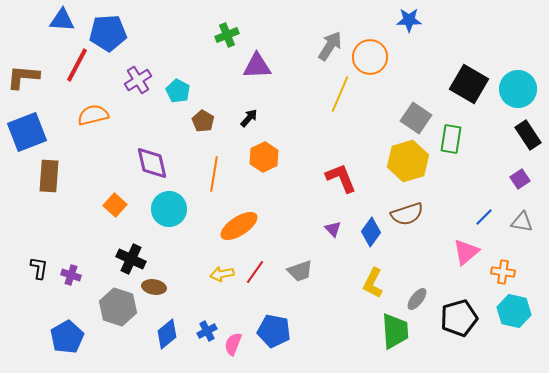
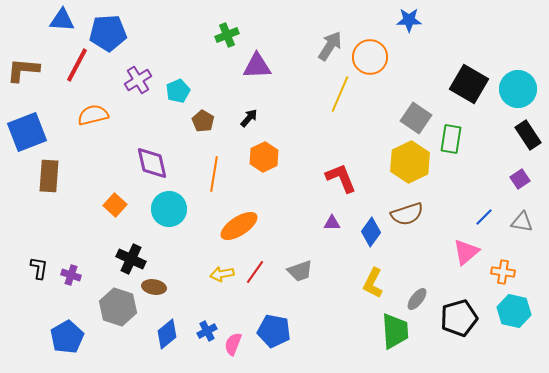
brown L-shape at (23, 77): moved 7 px up
cyan pentagon at (178, 91): rotated 20 degrees clockwise
yellow hexagon at (408, 161): moved 2 px right, 1 px down; rotated 9 degrees counterclockwise
purple triangle at (333, 229): moved 1 px left, 6 px up; rotated 48 degrees counterclockwise
